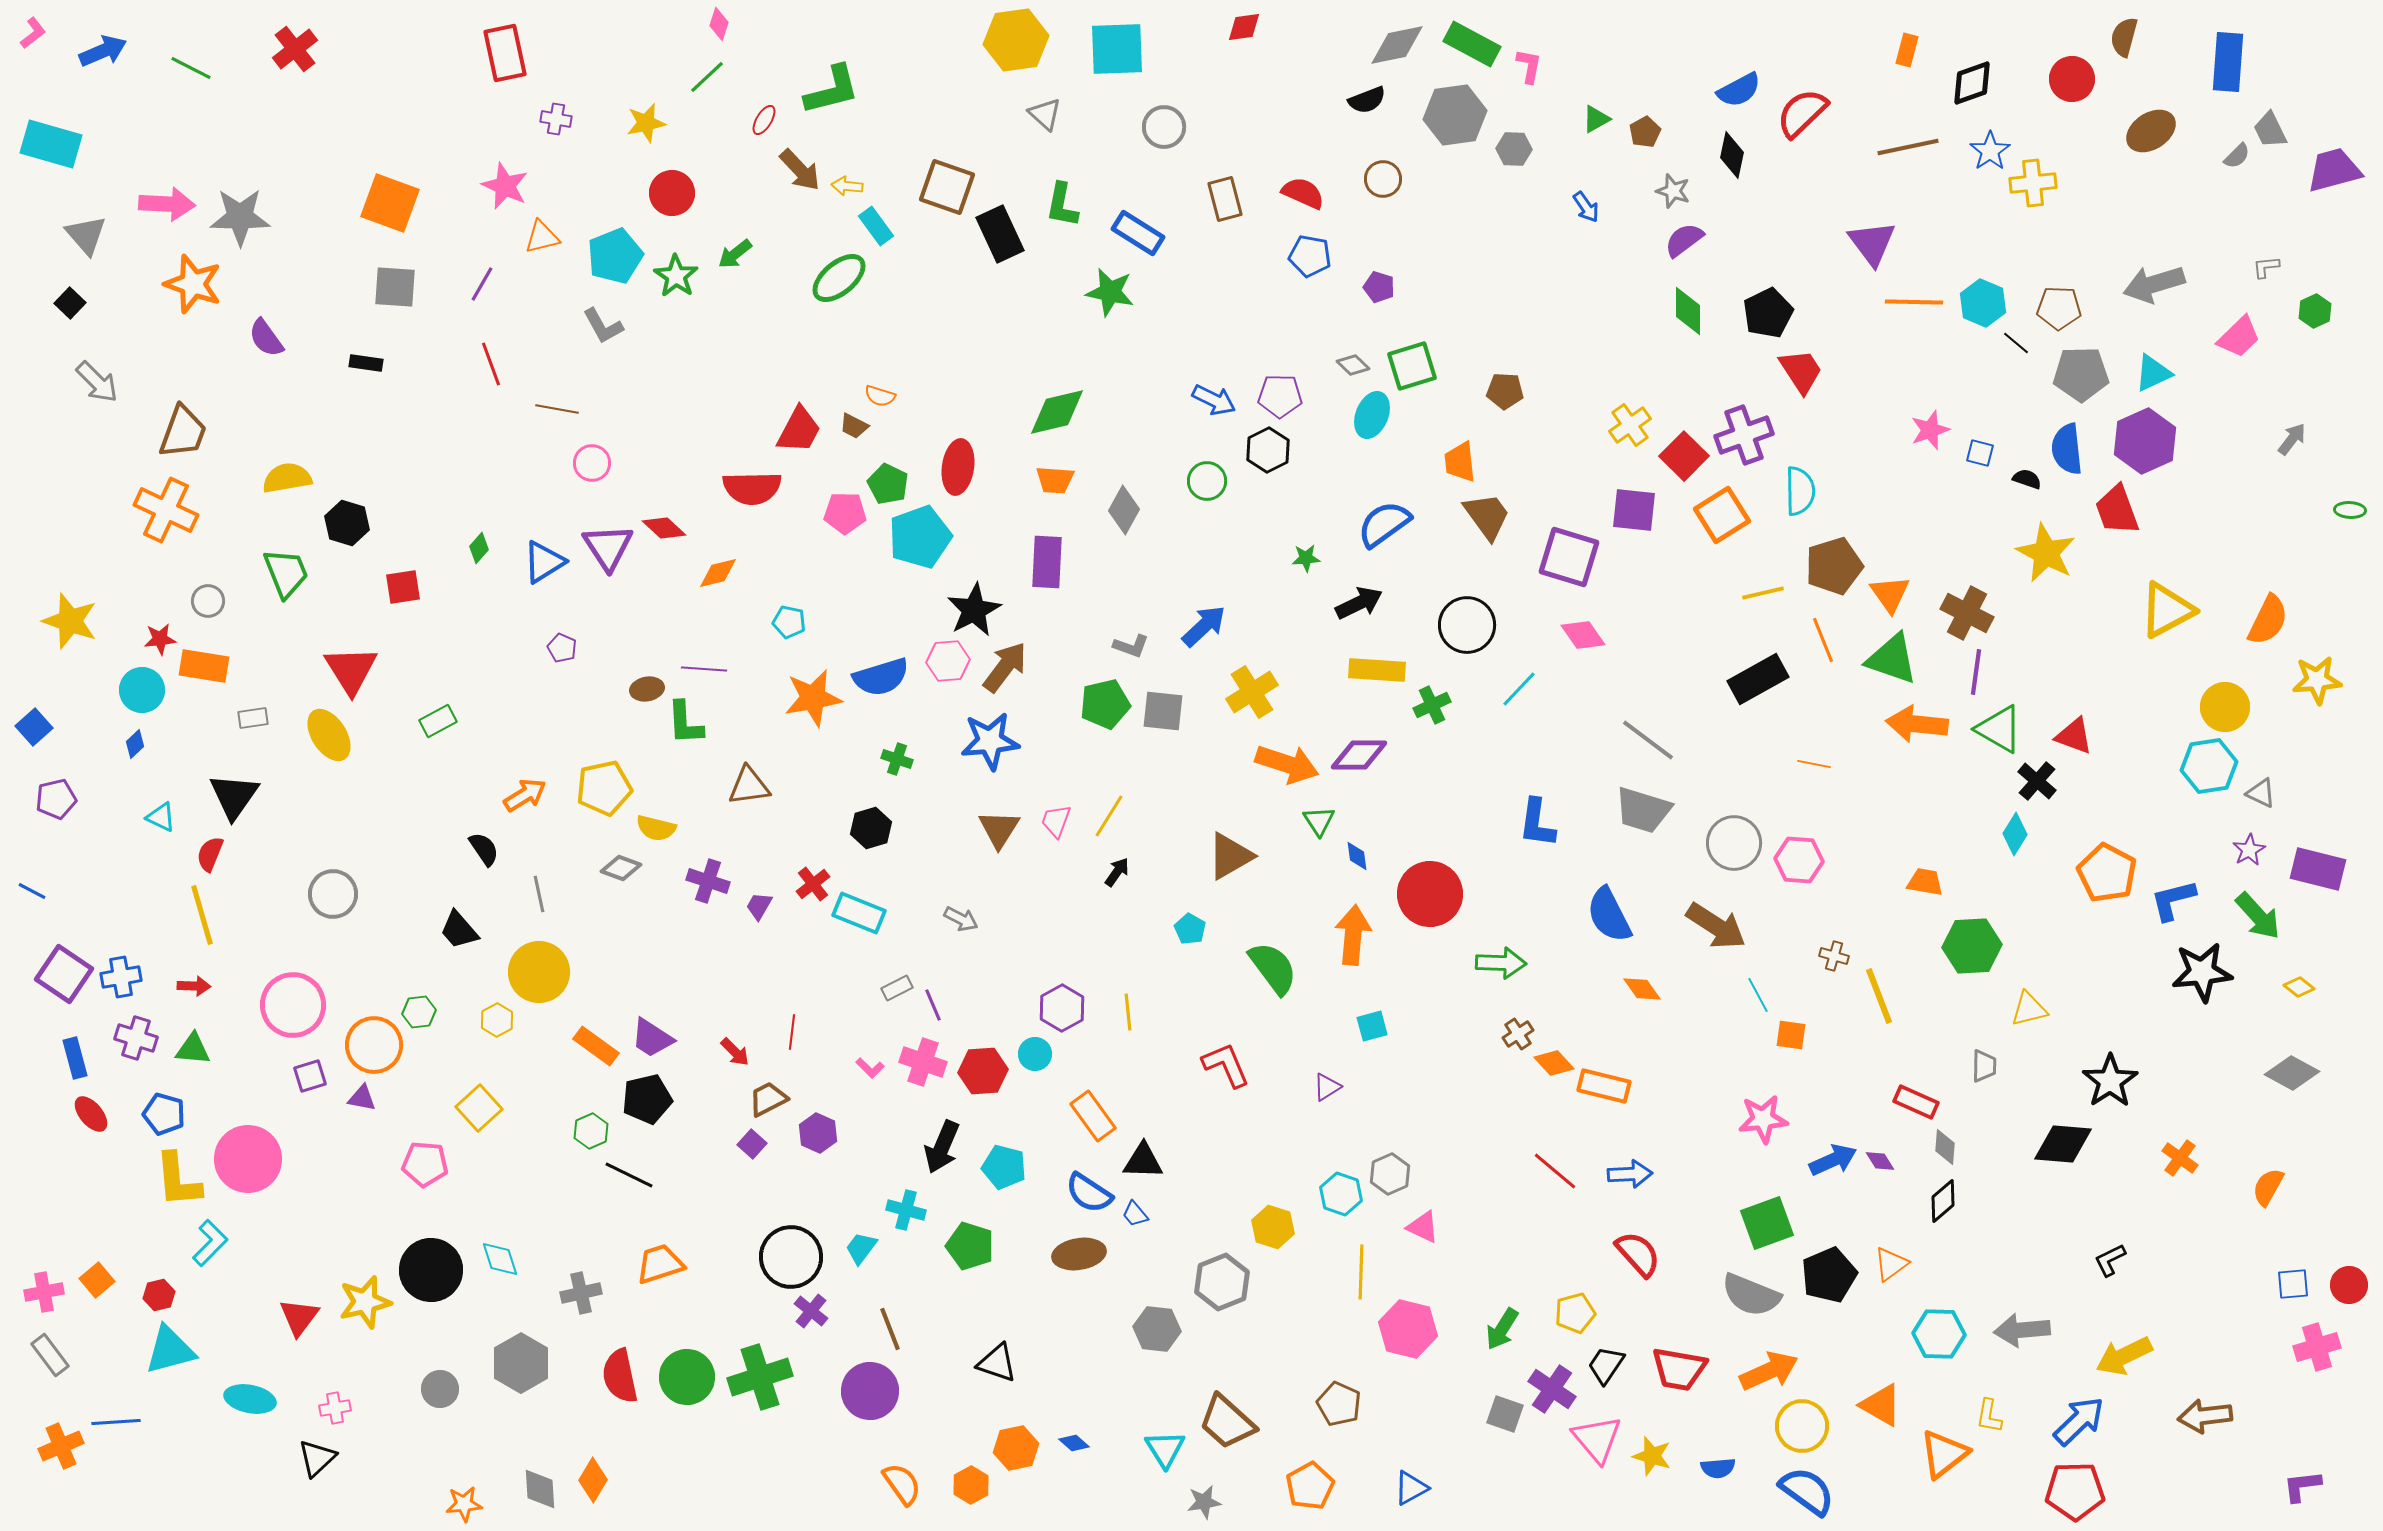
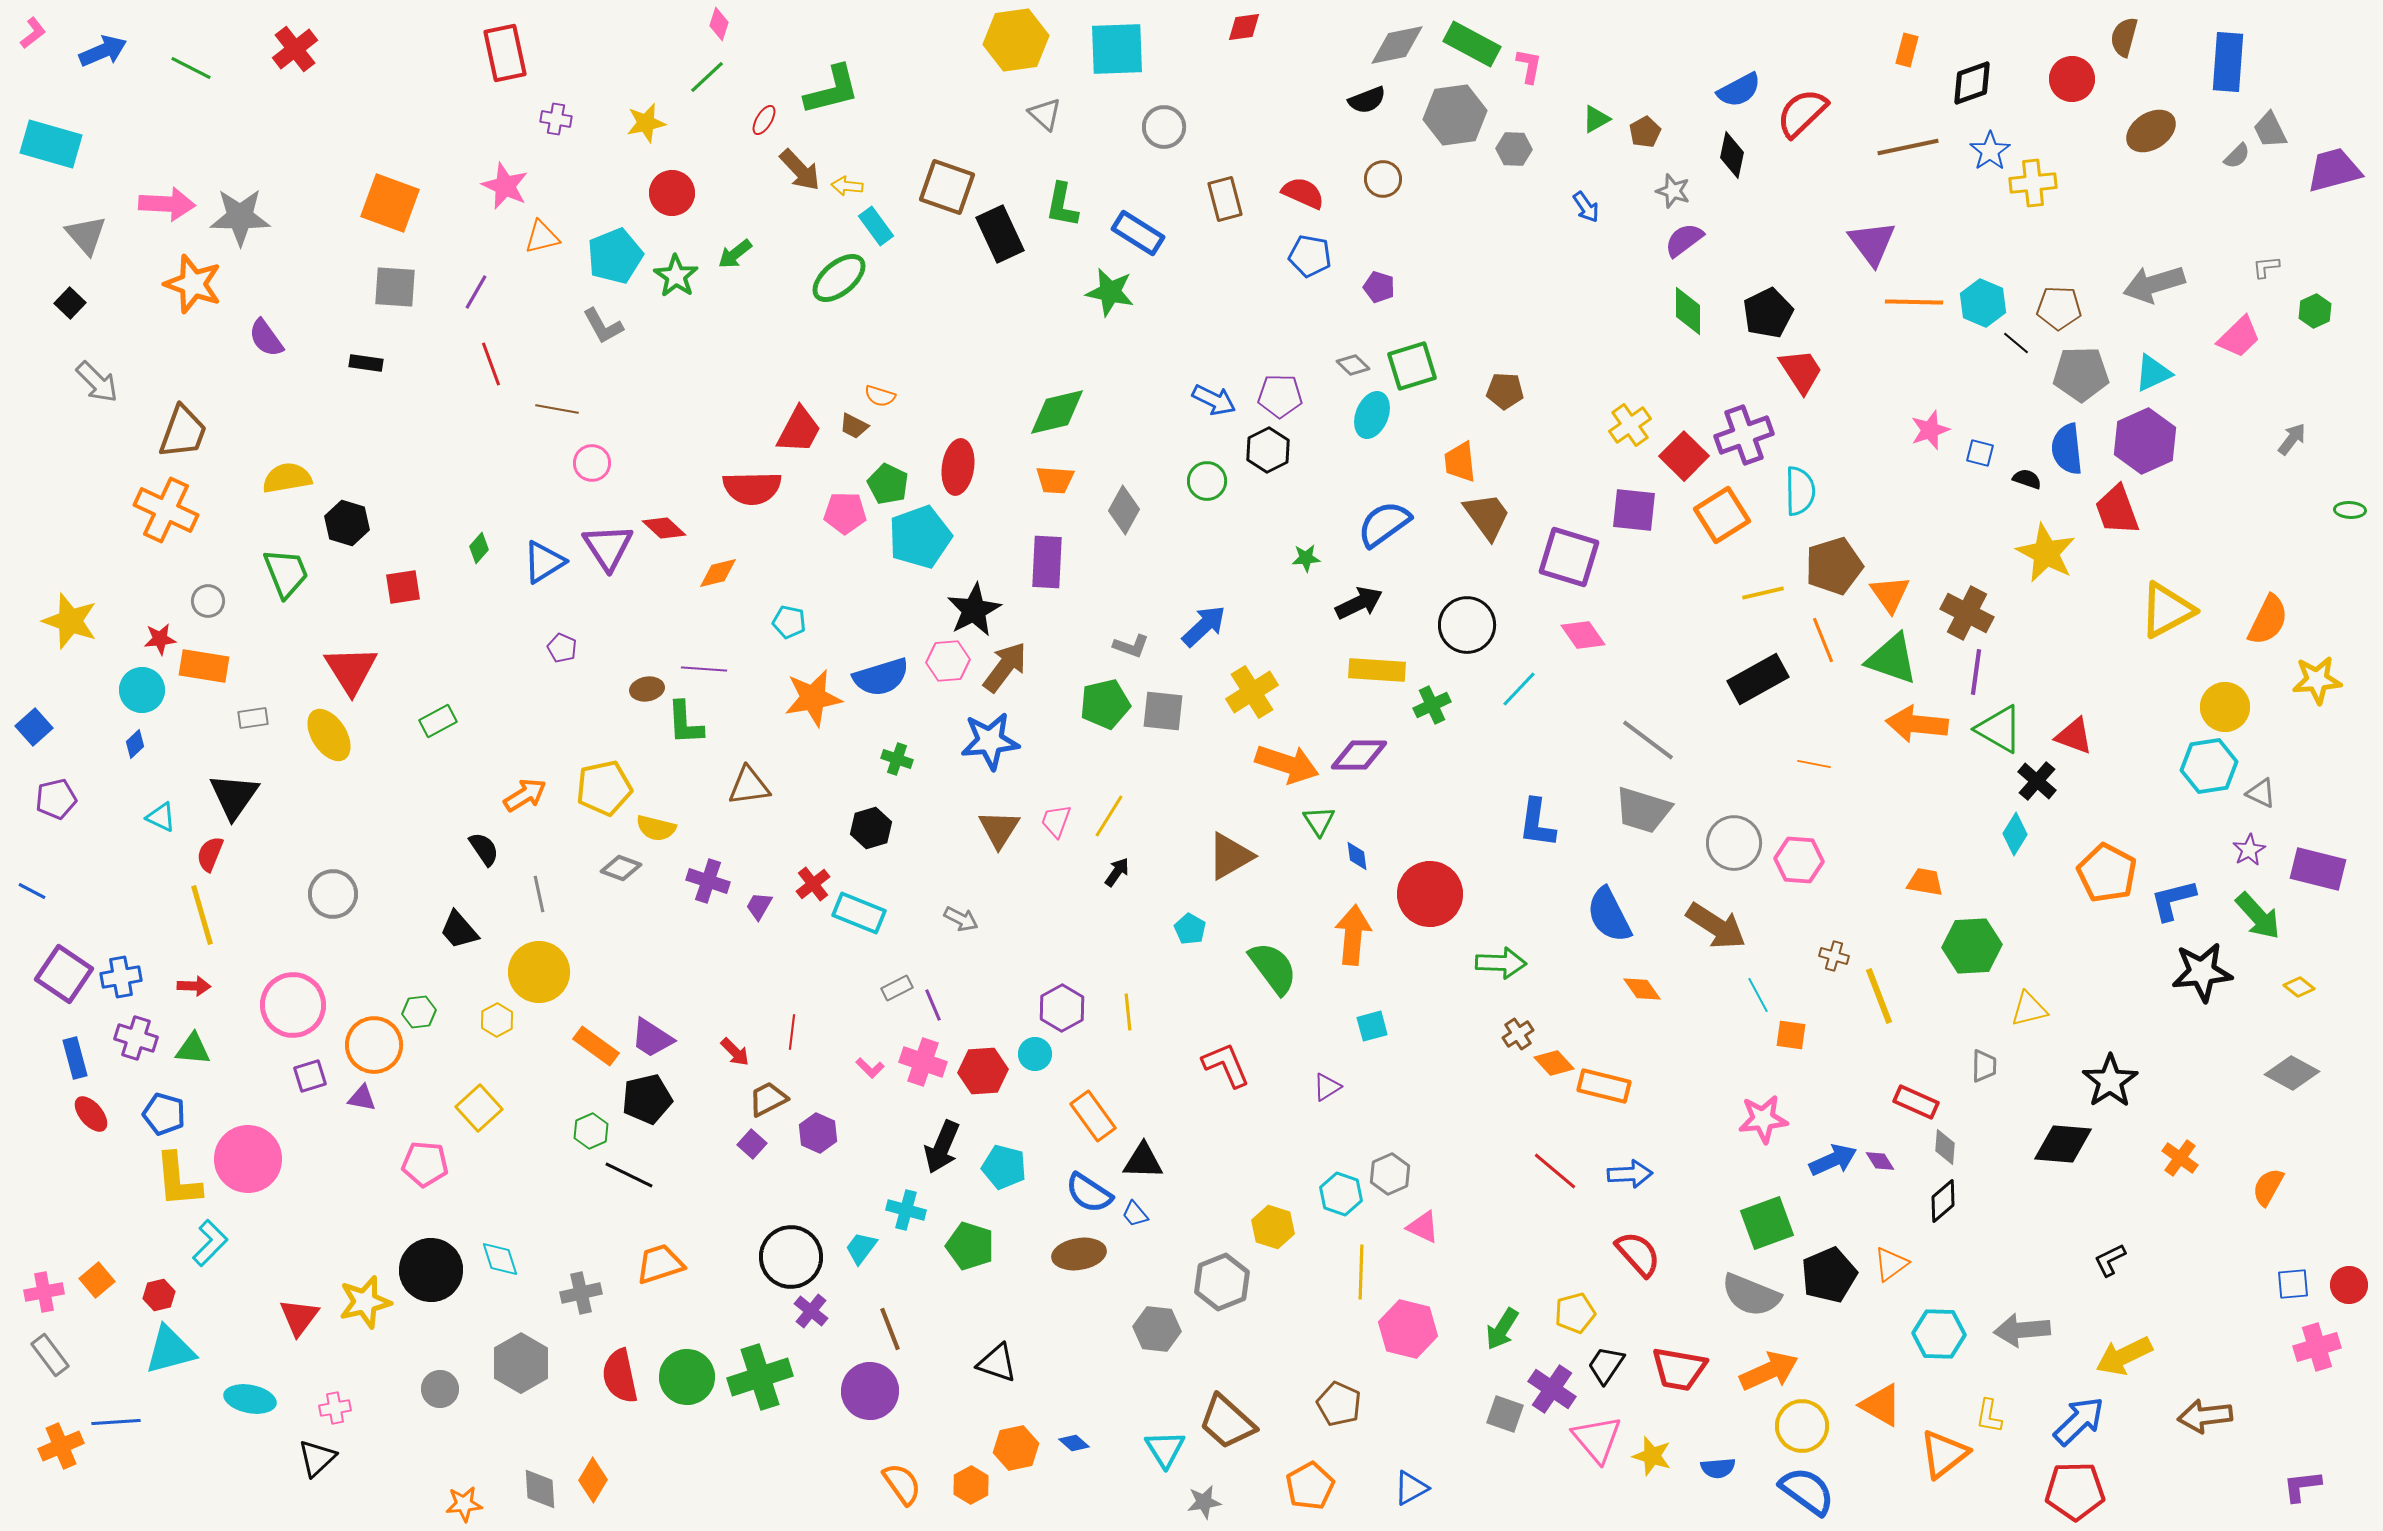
purple line at (482, 284): moved 6 px left, 8 px down
